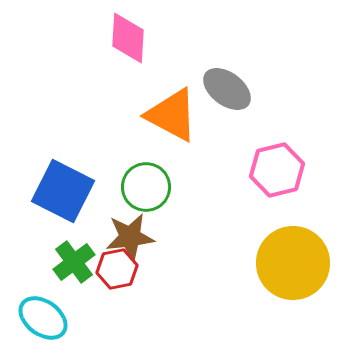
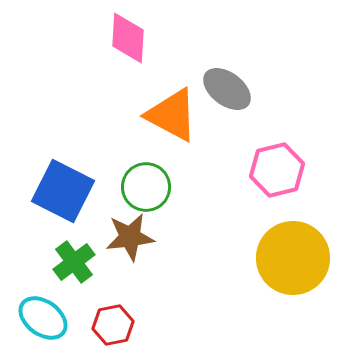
yellow circle: moved 5 px up
red hexagon: moved 4 px left, 56 px down
